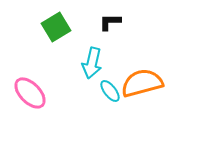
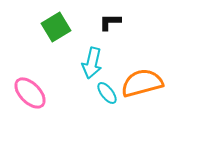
cyan ellipse: moved 3 px left, 2 px down
